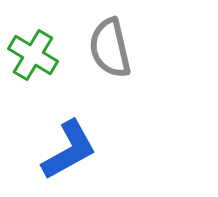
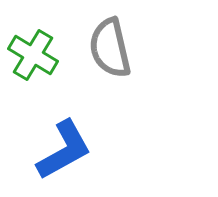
blue L-shape: moved 5 px left
